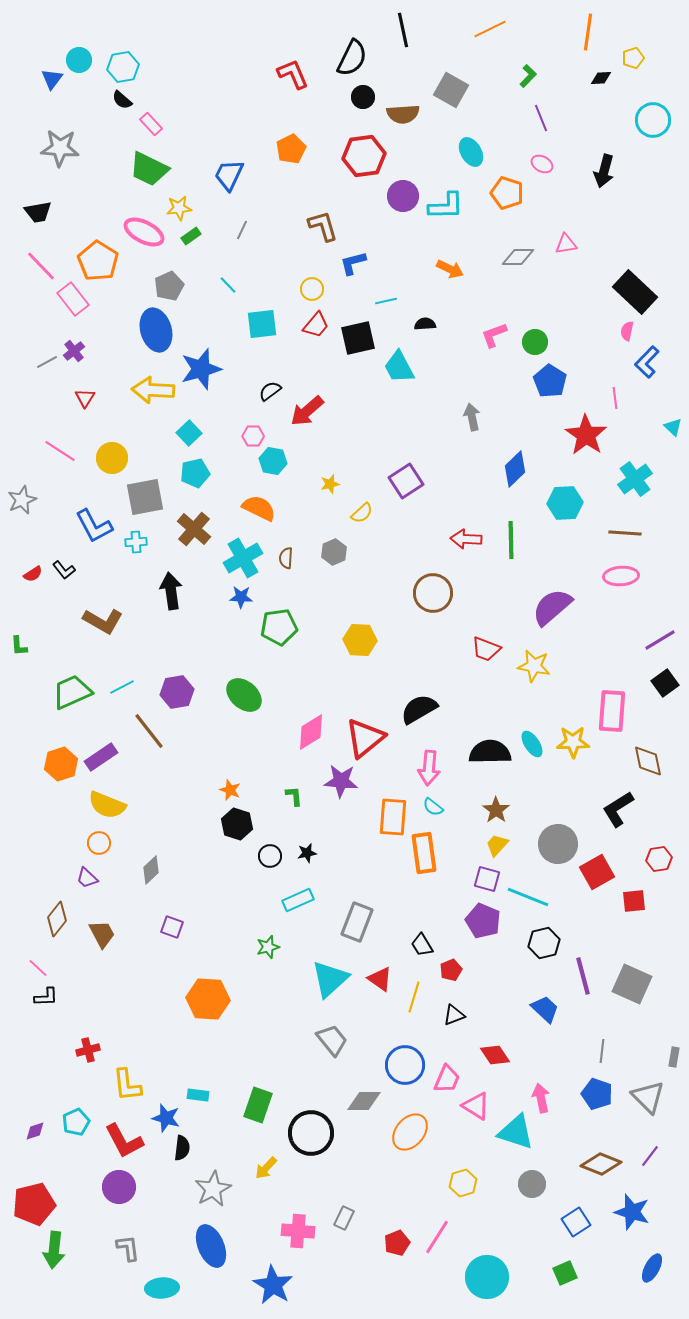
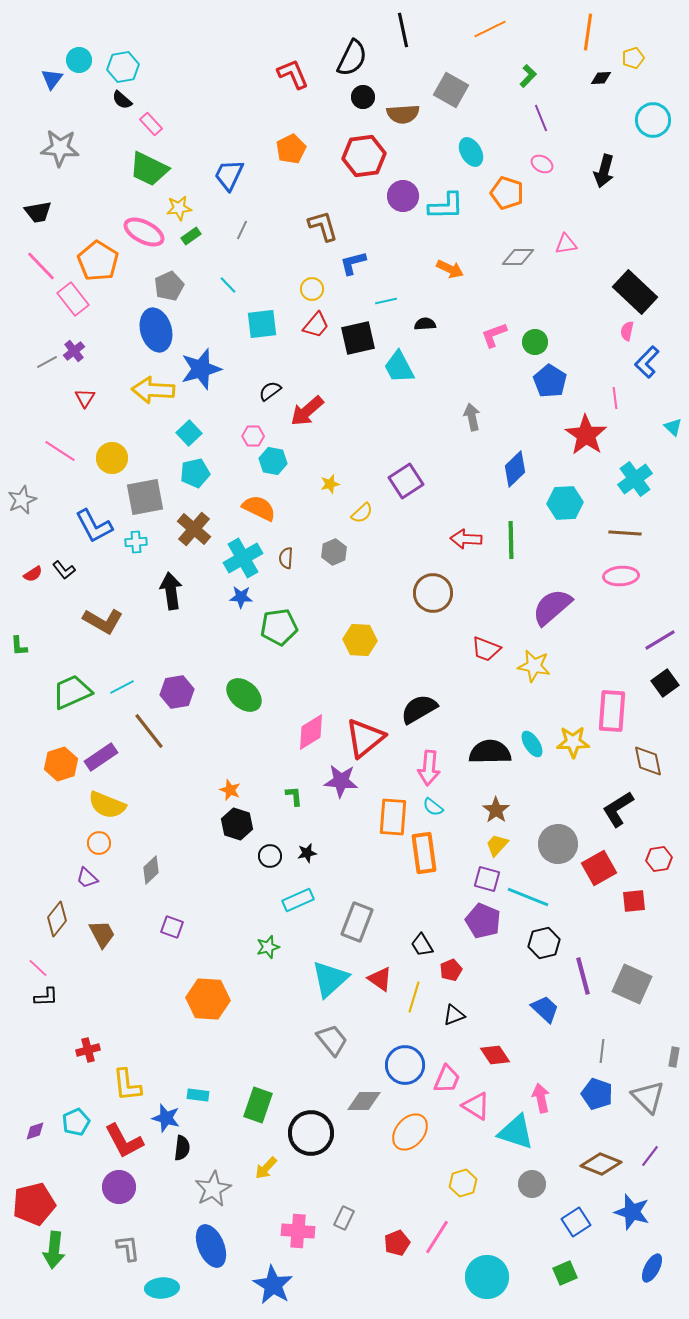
red square at (597, 872): moved 2 px right, 4 px up
